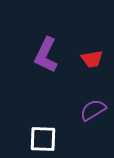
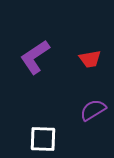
purple L-shape: moved 11 px left, 2 px down; rotated 30 degrees clockwise
red trapezoid: moved 2 px left
